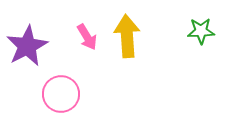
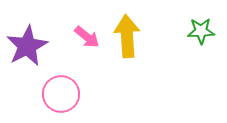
pink arrow: rotated 20 degrees counterclockwise
